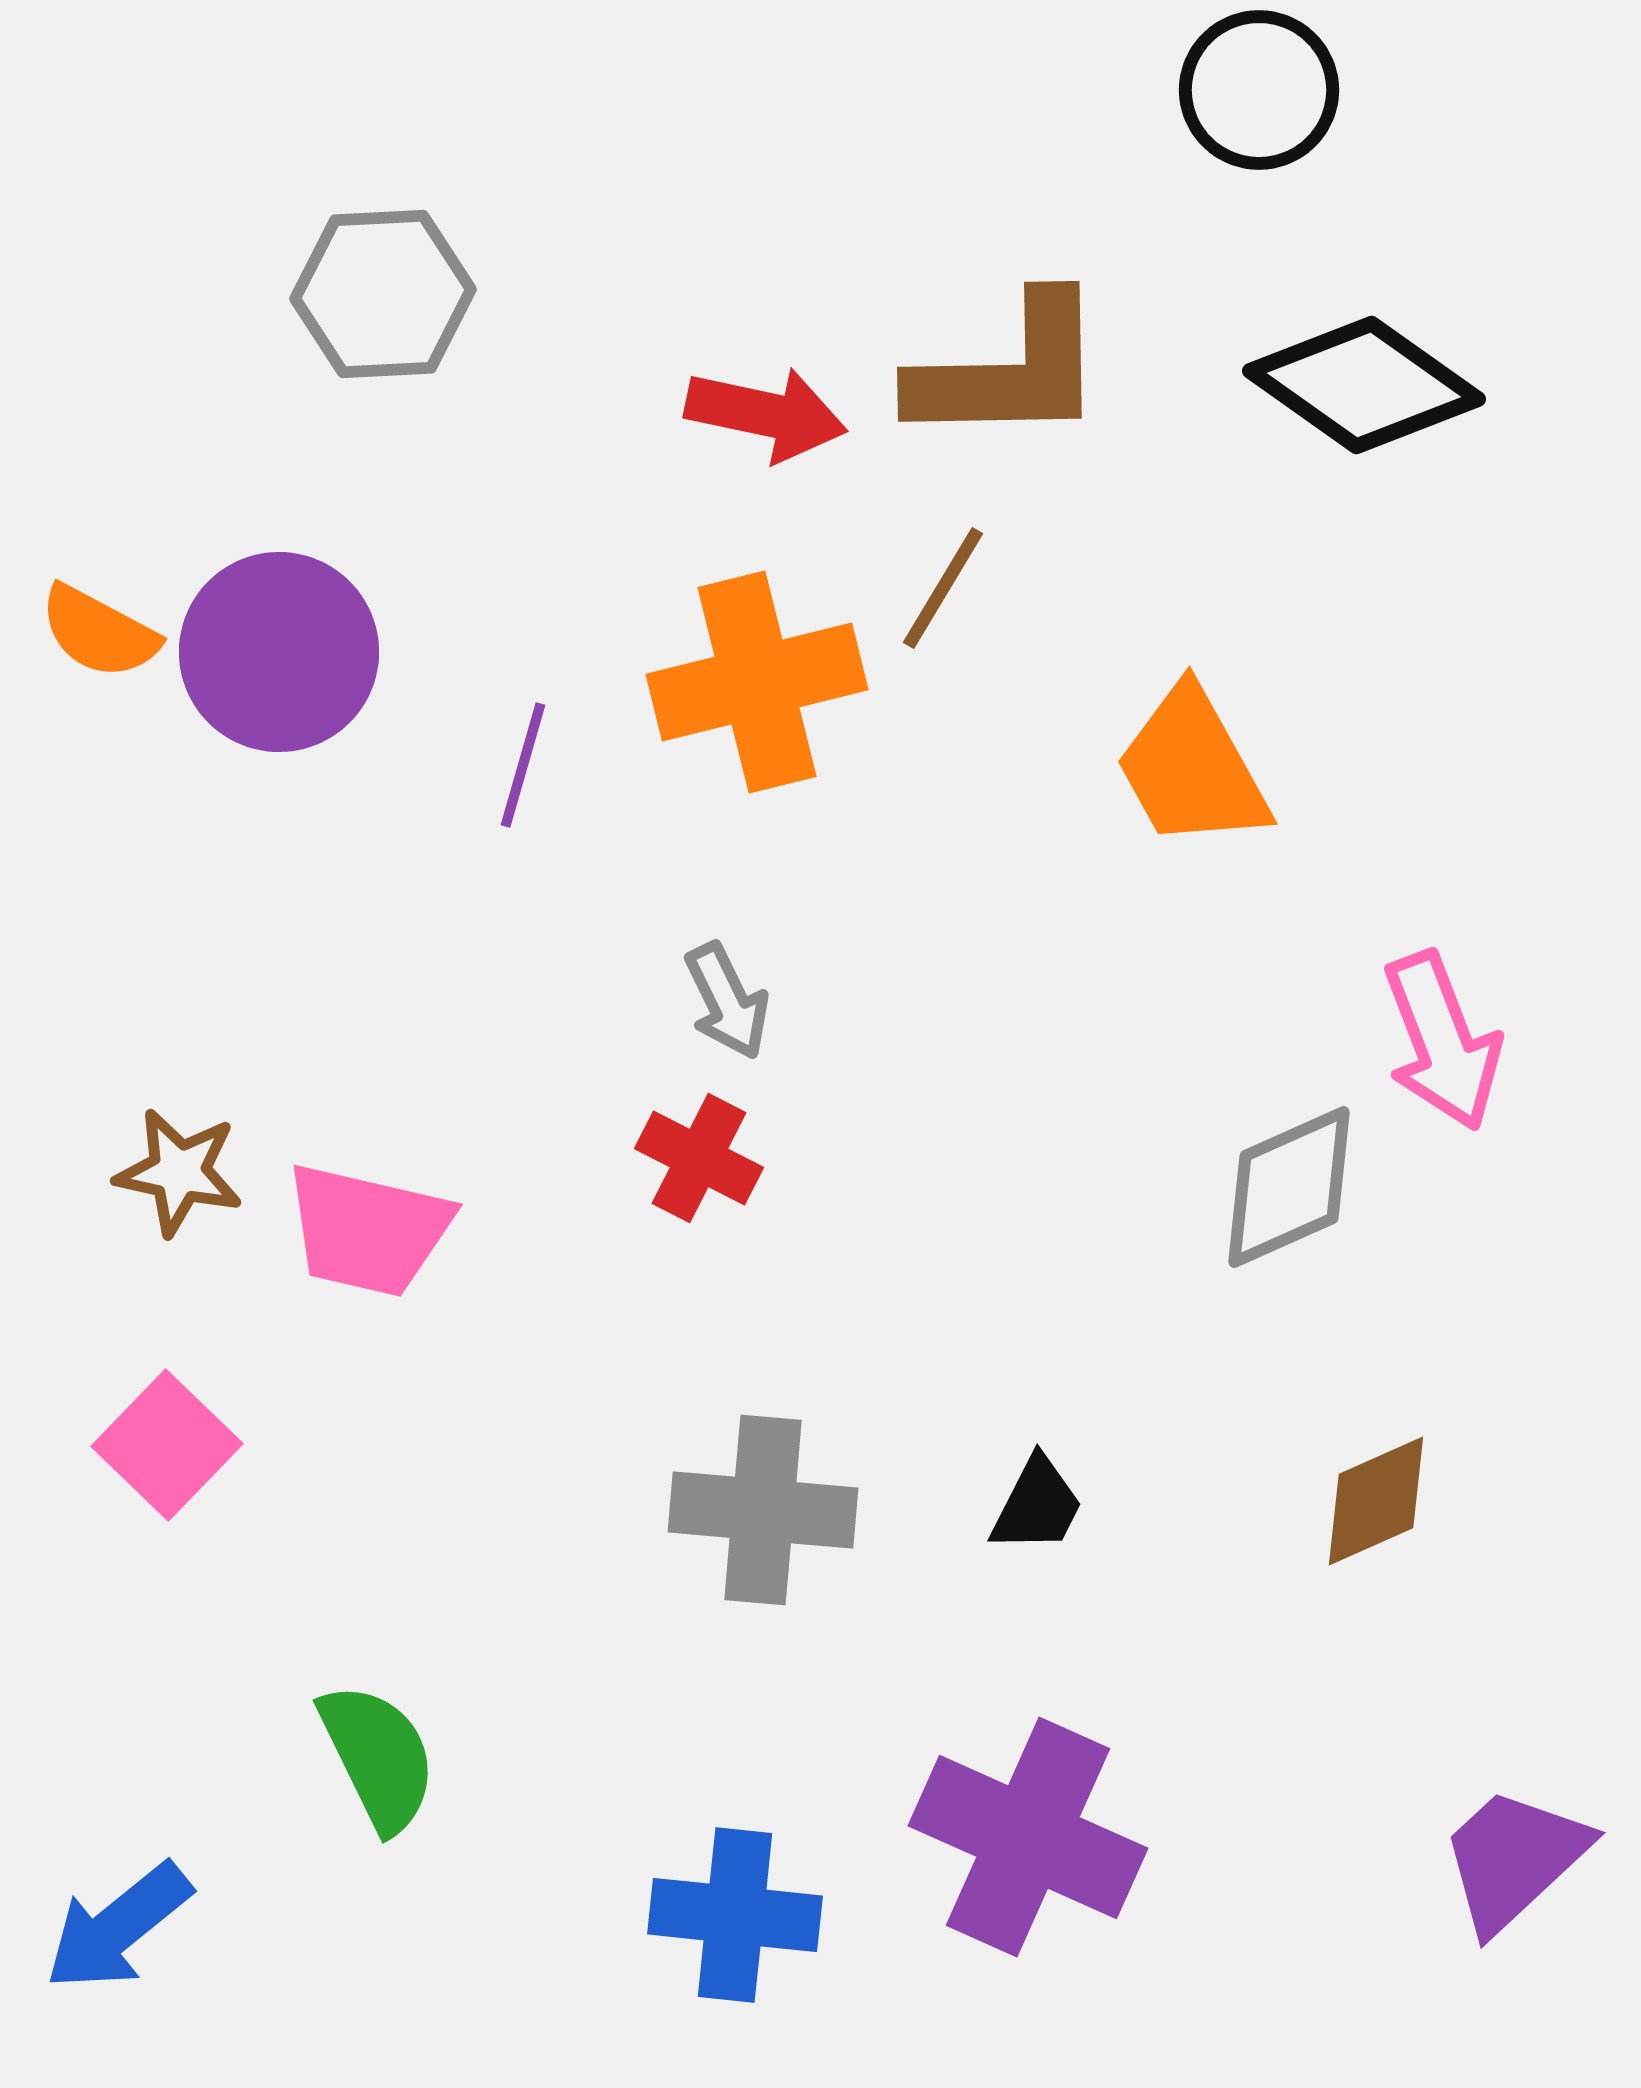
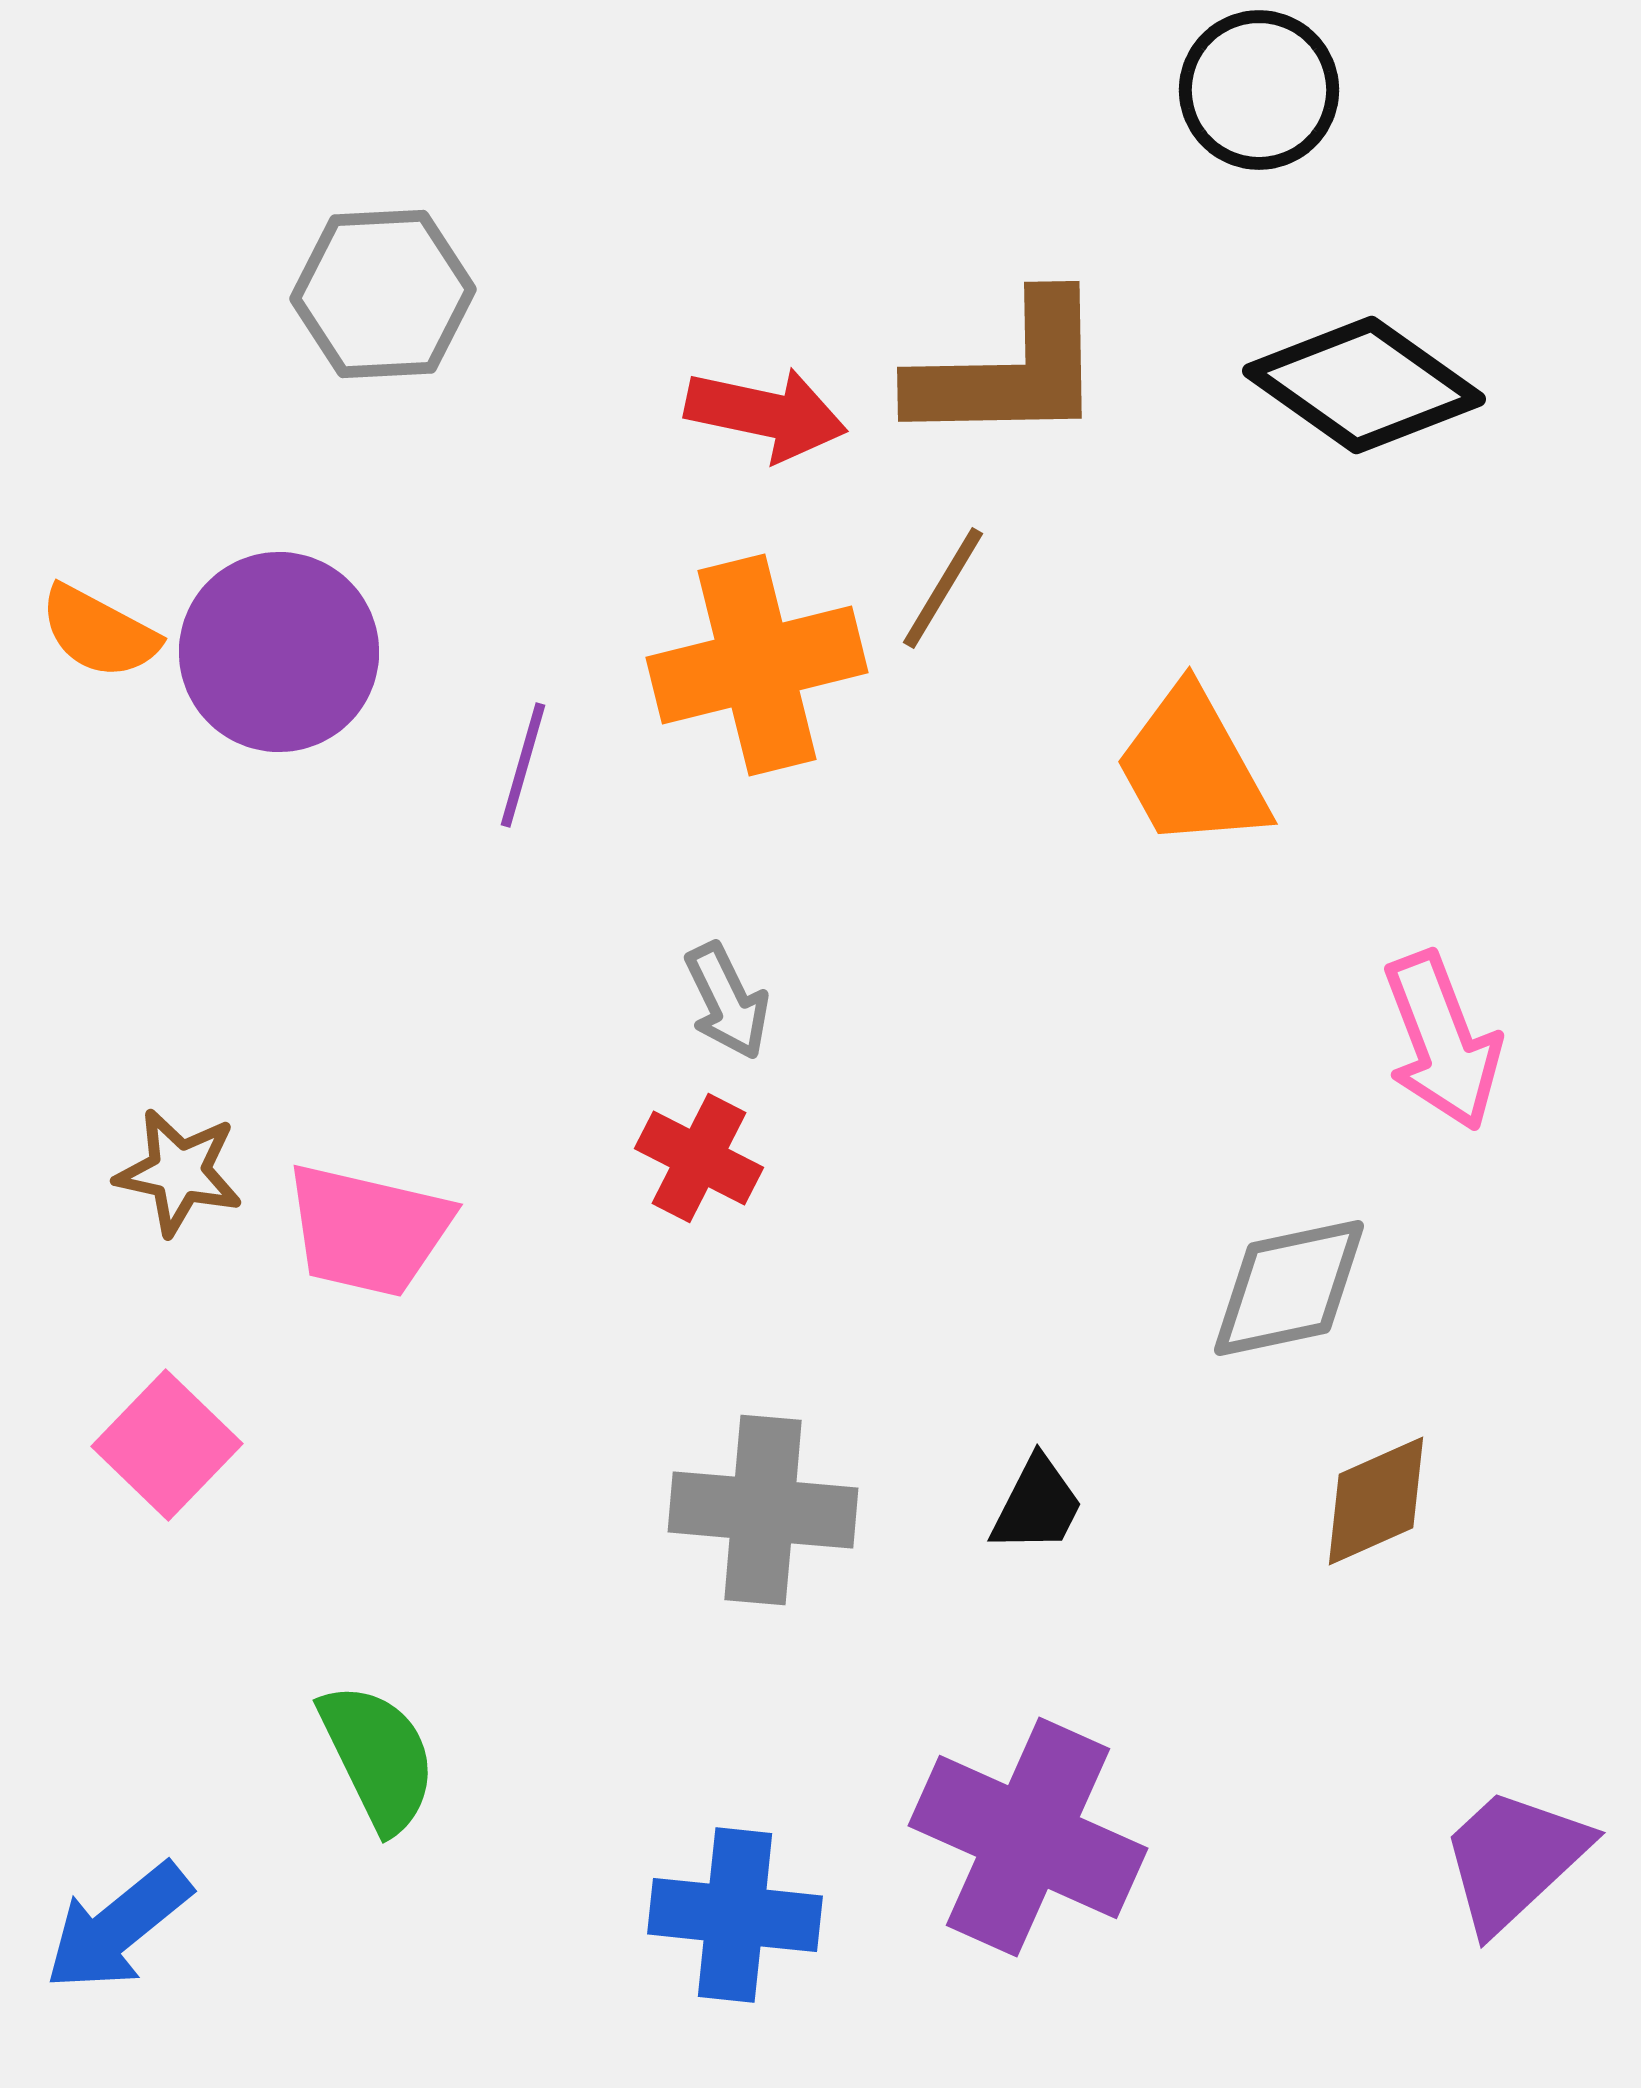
orange cross: moved 17 px up
gray diamond: moved 101 px down; rotated 12 degrees clockwise
